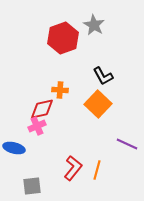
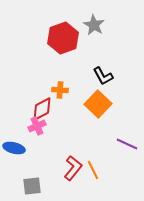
red diamond: rotated 15 degrees counterclockwise
orange line: moved 4 px left; rotated 42 degrees counterclockwise
